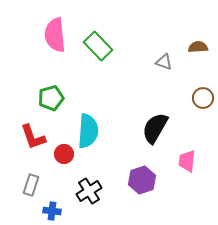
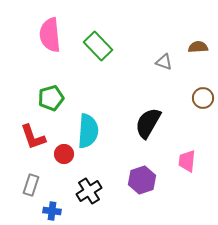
pink semicircle: moved 5 px left
black semicircle: moved 7 px left, 5 px up
